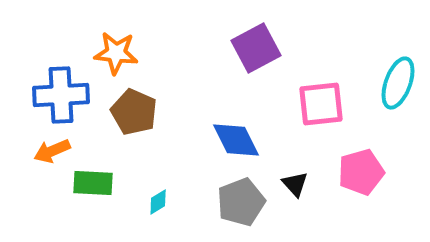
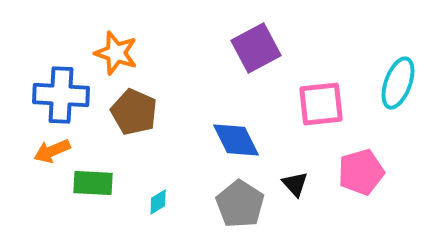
orange star: rotated 12 degrees clockwise
blue cross: rotated 6 degrees clockwise
gray pentagon: moved 1 px left, 2 px down; rotated 18 degrees counterclockwise
